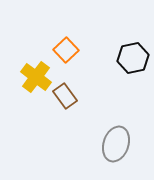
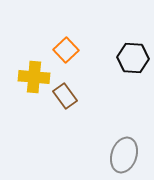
black hexagon: rotated 16 degrees clockwise
yellow cross: moved 2 px left; rotated 32 degrees counterclockwise
gray ellipse: moved 8 px right, 11 px down
